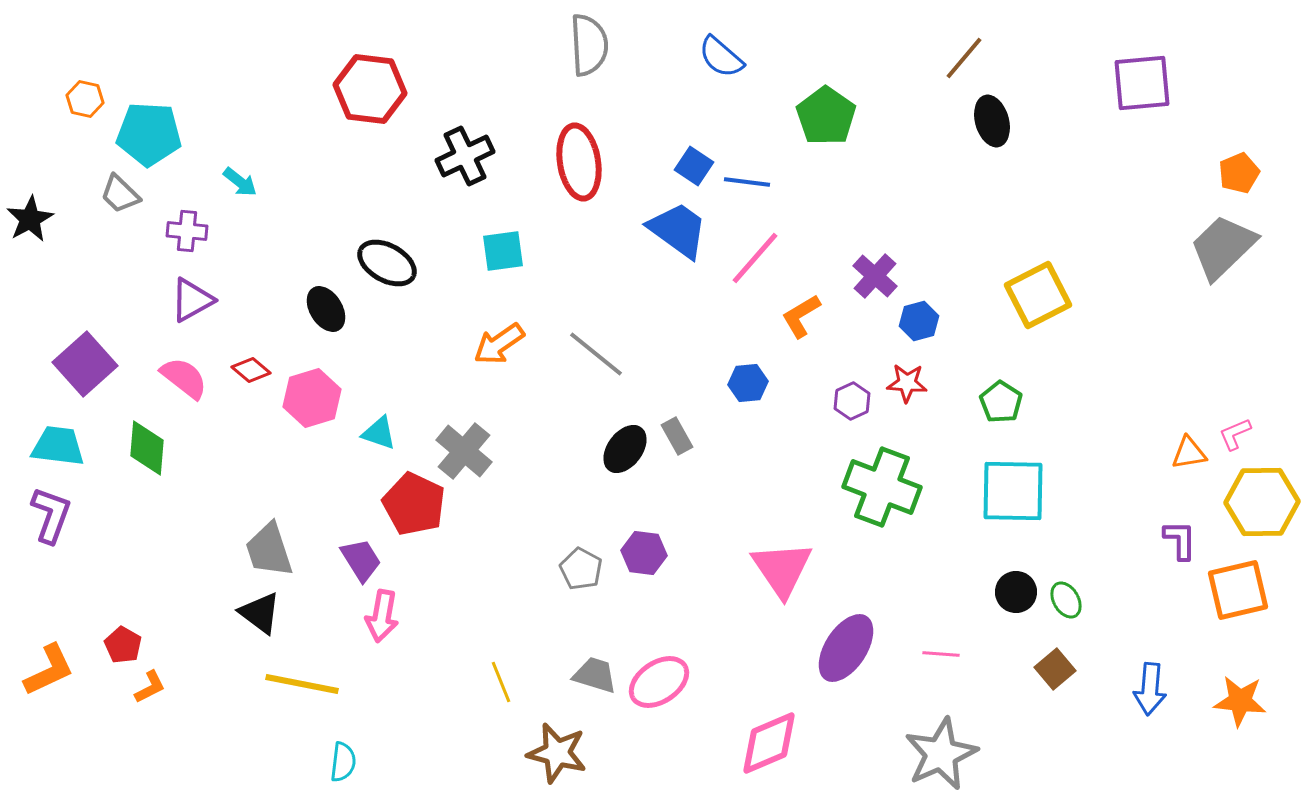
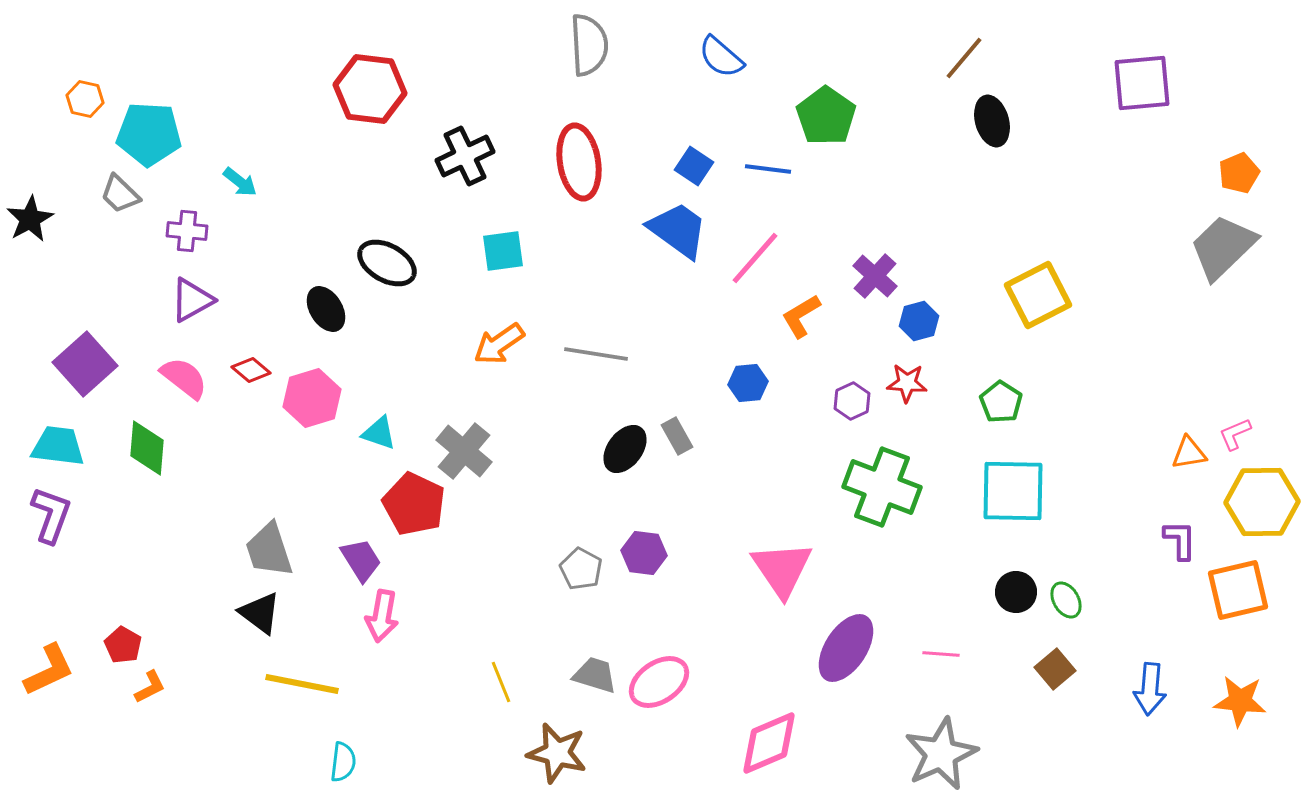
blue line at (747, 182): moved 21 px right, 13 px up
gray line at (596, 354): rotated 30 degrees counterclockwise
